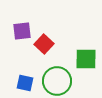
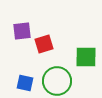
red square: rotated 30 degrees clockwise
green square: moved 2 px up
